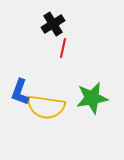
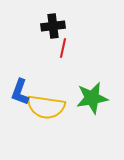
black cross: moved 2 px down; rotated 25 degrees clockwise
